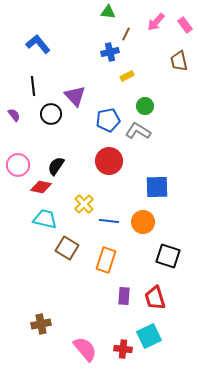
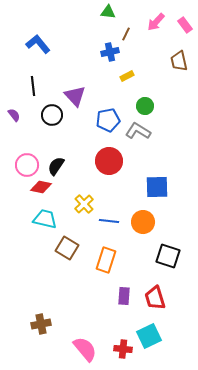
black circle: moved 1 px right, 1 px down
pink circle: moved 9 px right
